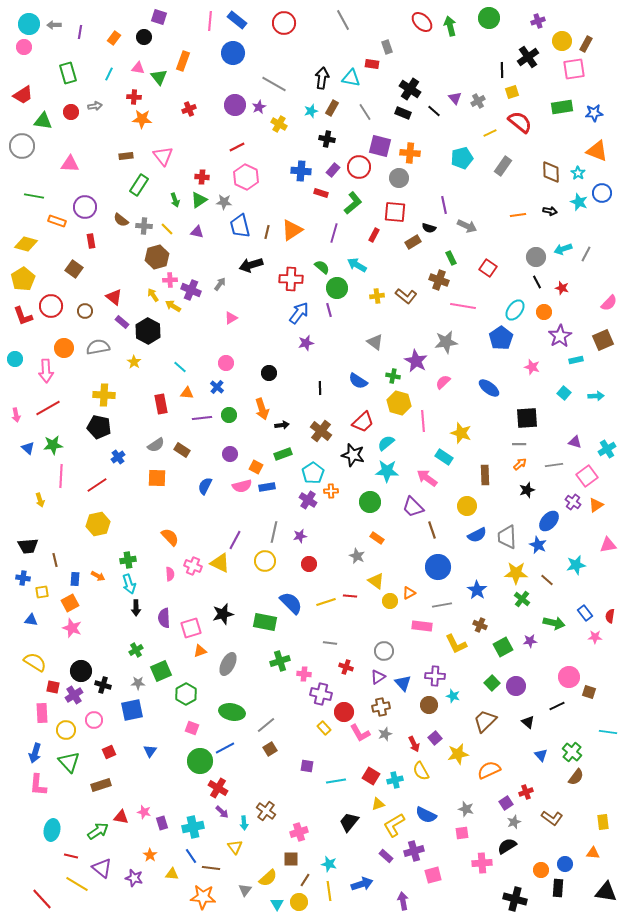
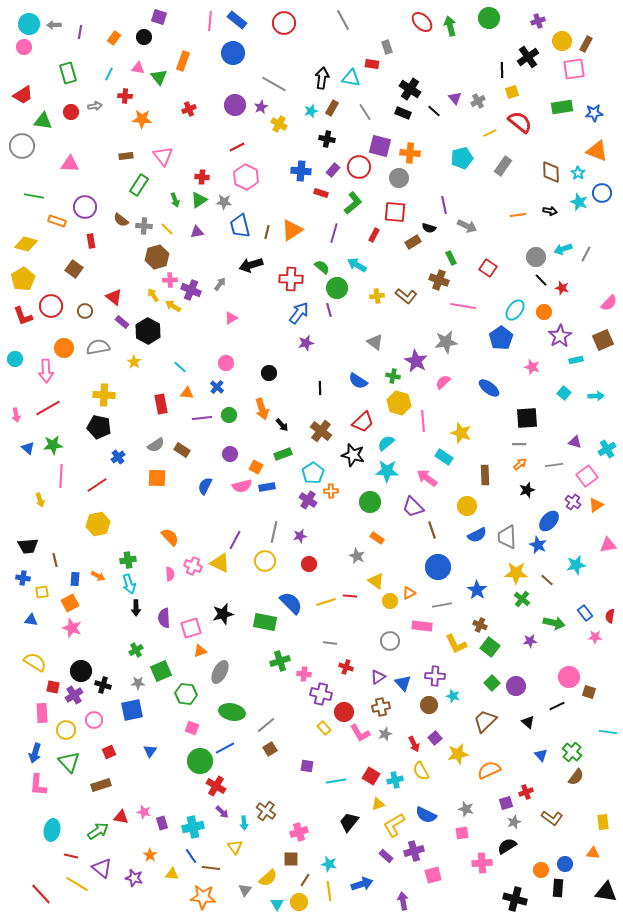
red cross at (134, 97): moved 9 px left, 1 px up
purple star at (259, 107): moved 2 px right
purple triangle at (197, 232): rotated 24 degrees counterclockwise
black line at (537, 282): moved 4 px right, 2 px up; rotated 16 degrees counterclockwise
black arrow at (282, 425): rotated 56 degrees clockwise
green square at (503, 647): moved 13 px left; rotated 24 degrees counterclockwise
gray circle at (384, 651): moved 6 px right, 10 px up
gray ellipse at (228, 664): moved 8 px left, 8 px down
green hexagon at (186, 694): rotated 25 degrees counterclockwise
red cross at (218, 788): moved 2 px left, 2 px up
purple square at (506, 803): rotated 16 degrees clockwise
red line at (42, 899): moved 1 px left, 5 px up
